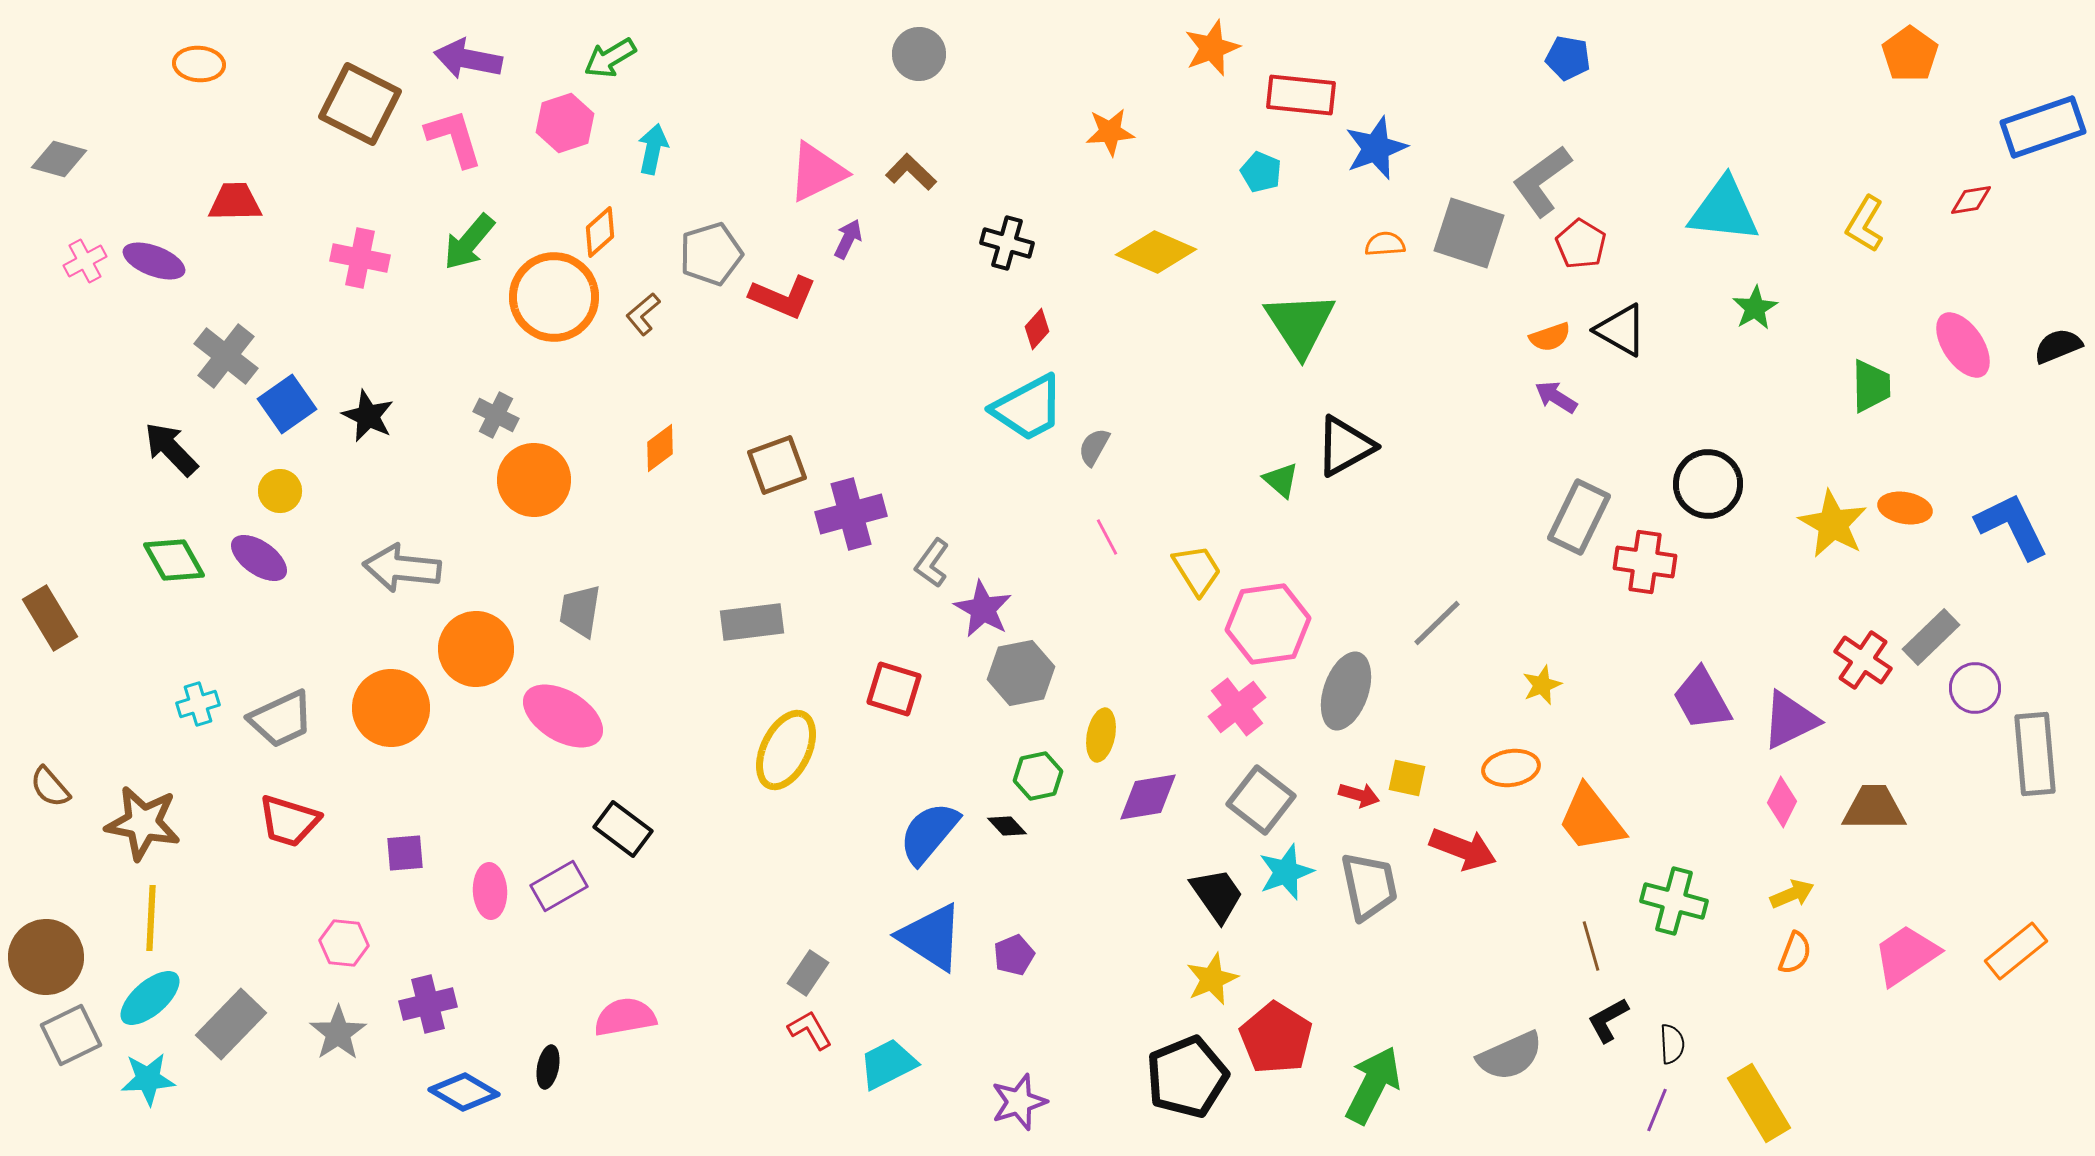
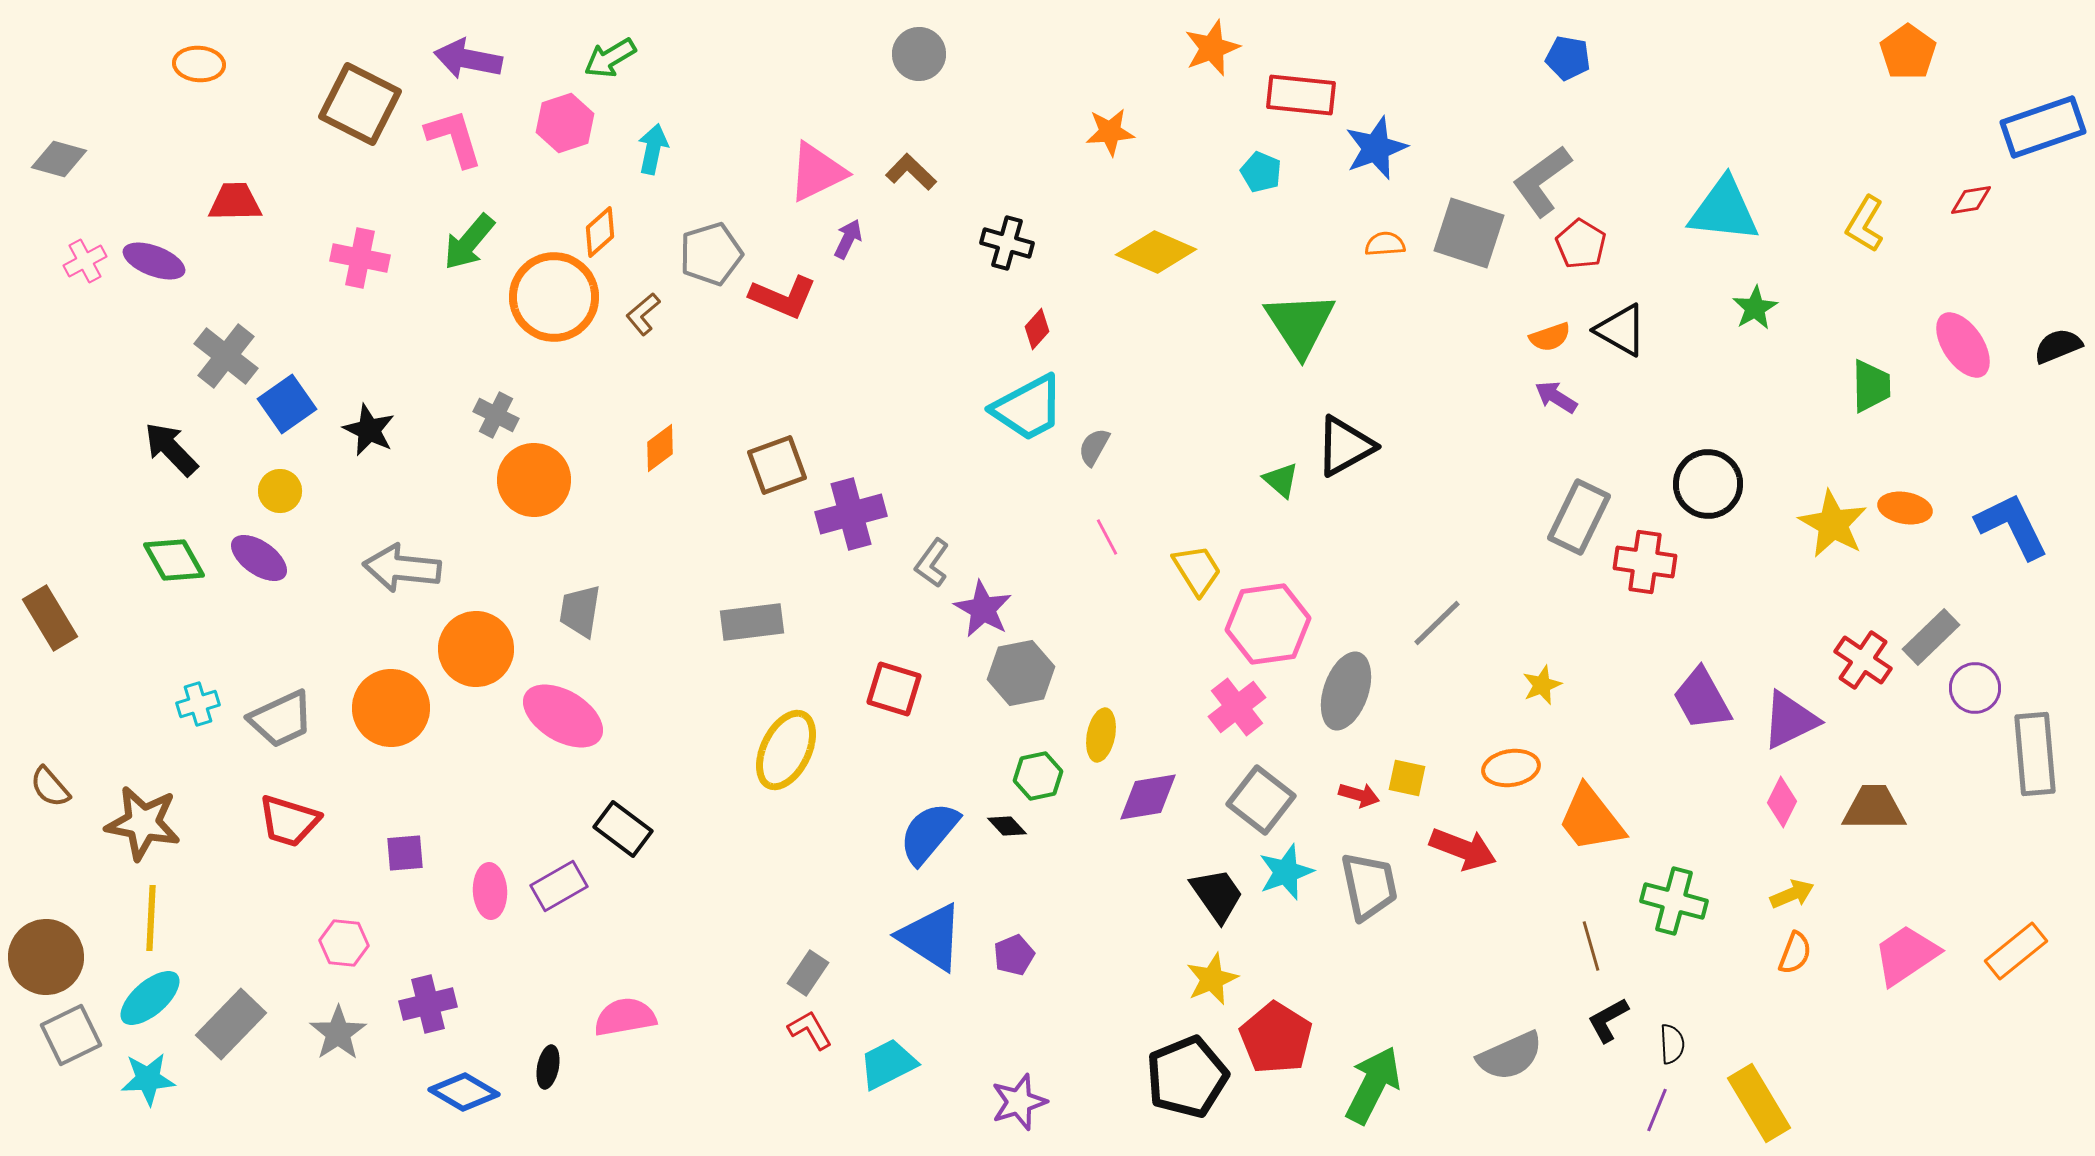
orange pentagon at (1910, 54): moved 2 px left, 2 px up
black star at (368, 416): moved 1 px right, 14 px down
